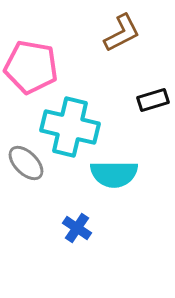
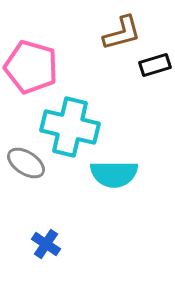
brown L-shape: rotated 12 degrees clockwise
pink pentagon: rotated 6 degrees clockwise
black rectangle: moved 2 px right, 35 px up
gray ellipse: rotated 12 degrees counterclockwise
blue cross: moved 31 px left, 16 px down
